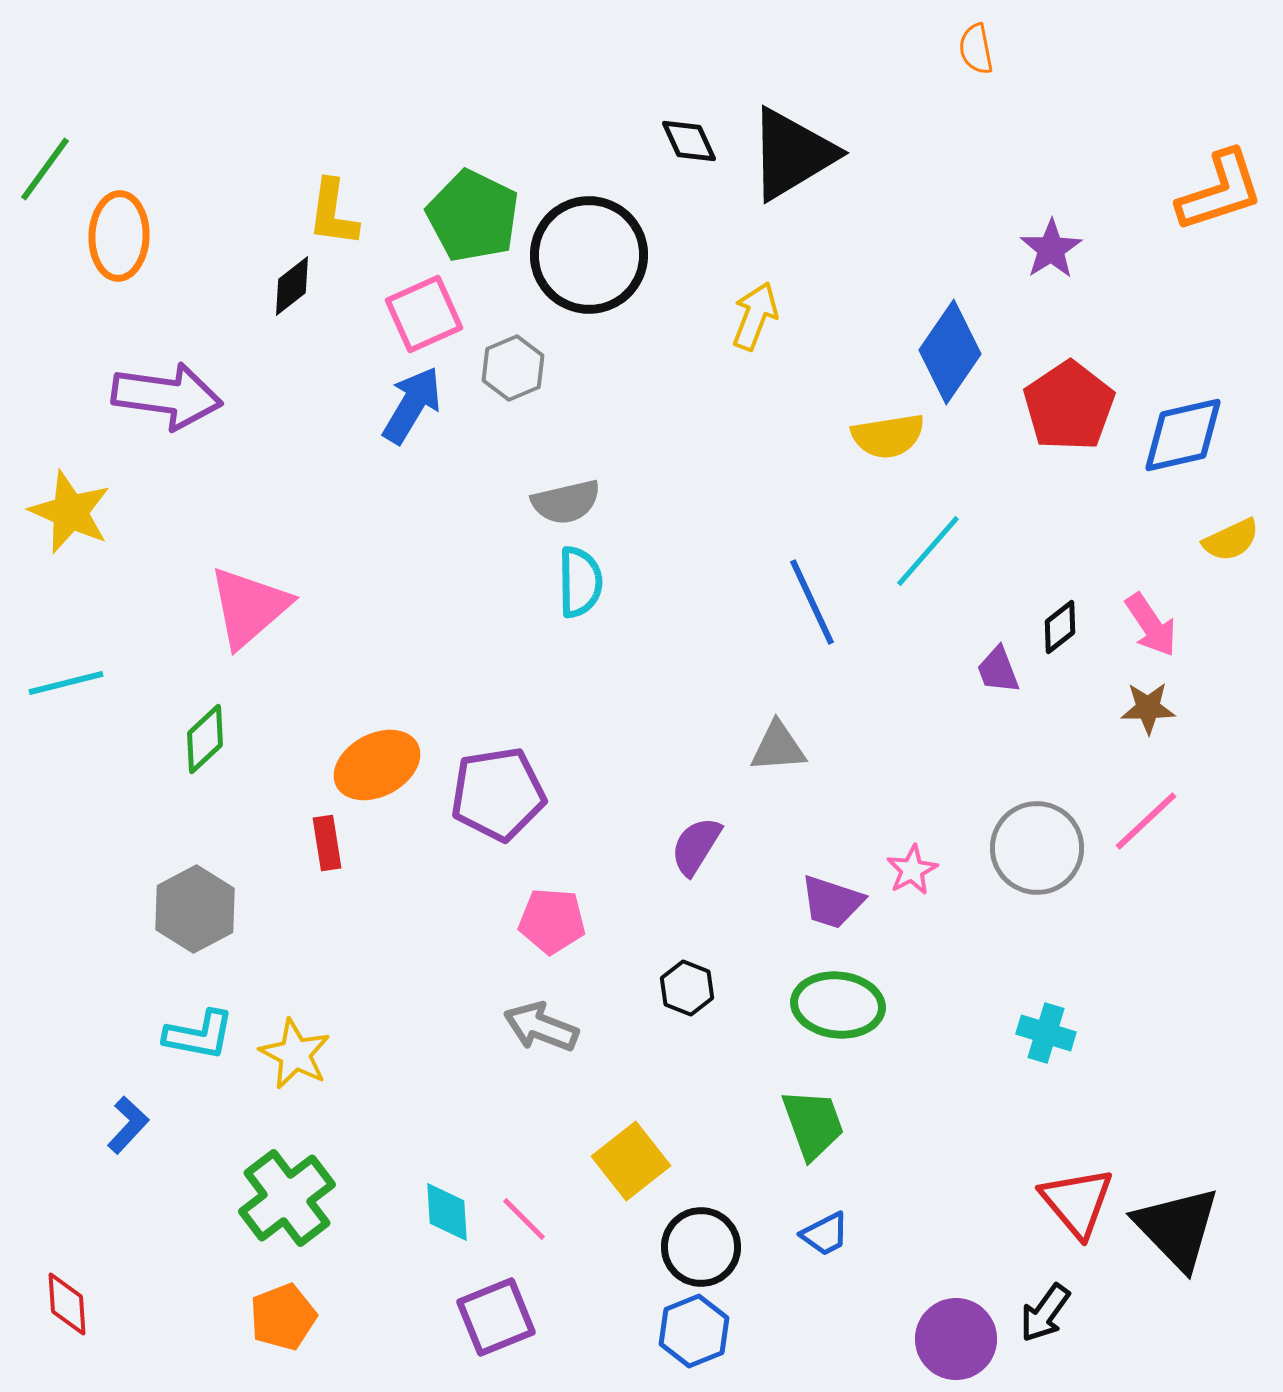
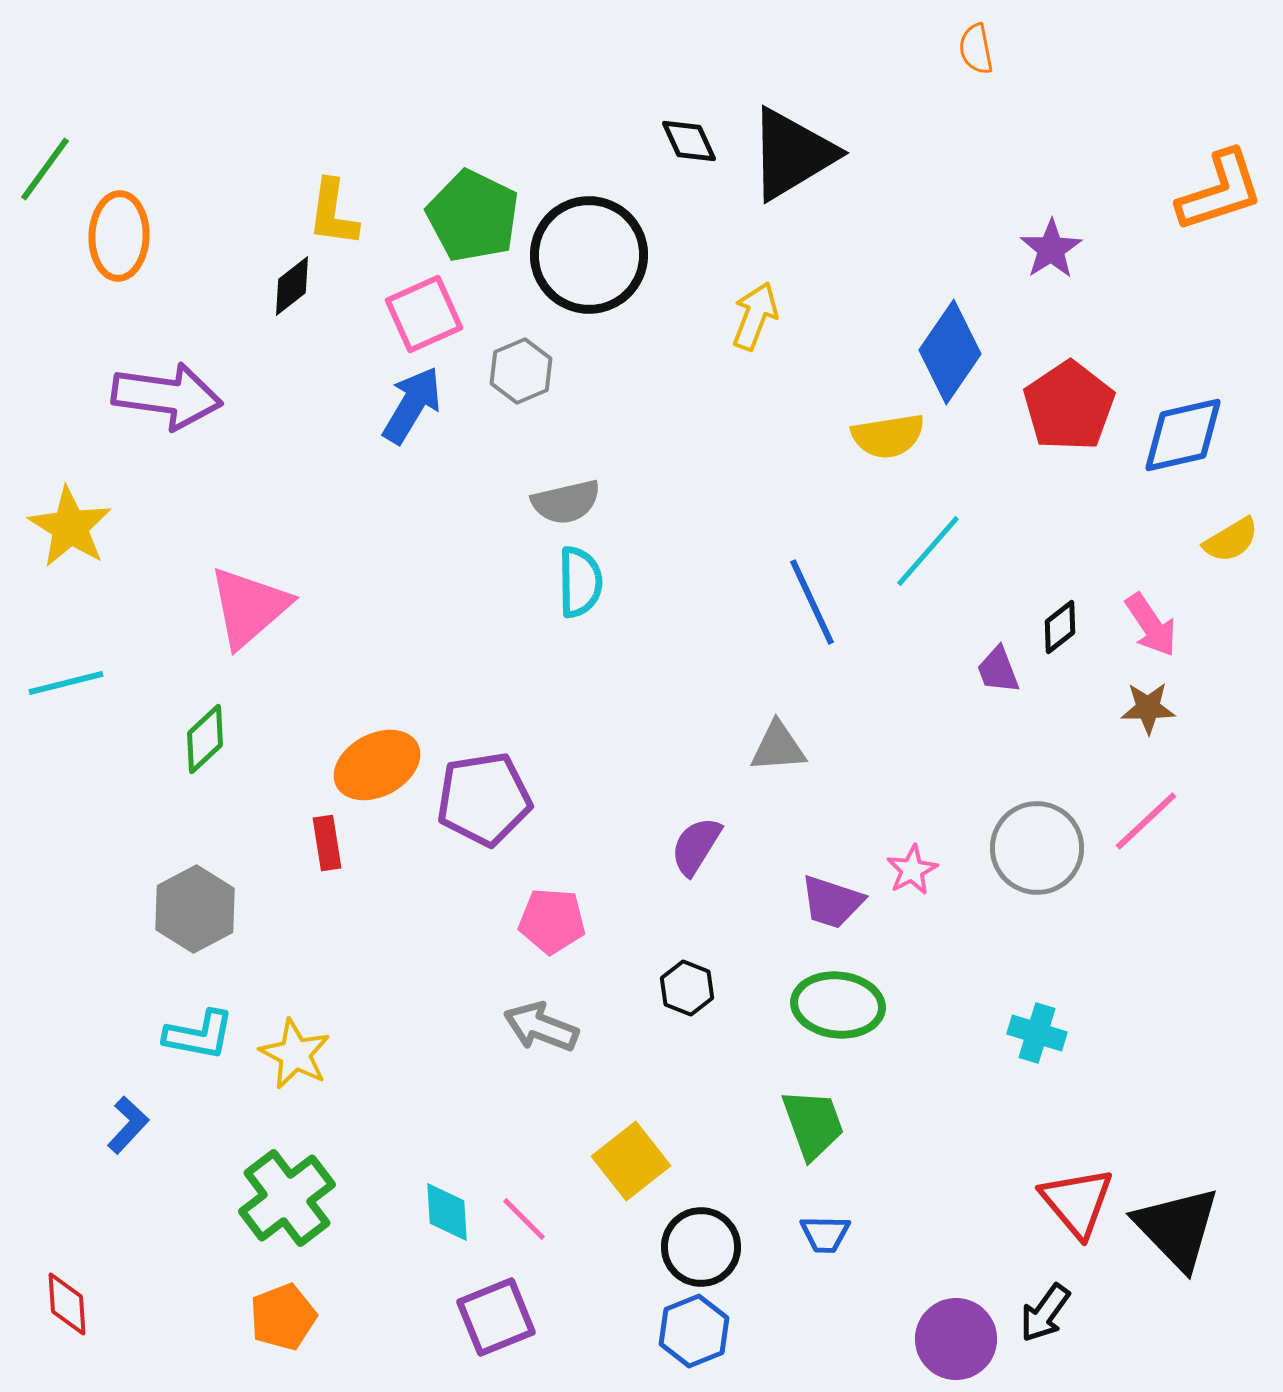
gray hexagon at (513, 368): moved 8 px right, 3 px down
yellow star at (70, 512): moved 15 px down; rotated 8 degrees clockwise
yellow semicircle at (1231, 540): rotated 6 degrees counterclockwise
purple pentagon at (498, 794): moved 14 px left, 5 px down
cyan cross at (1046, 1033): moved 9 px left
blue trapezoid at (825, 1234): rotated 28 degrees clockwise
